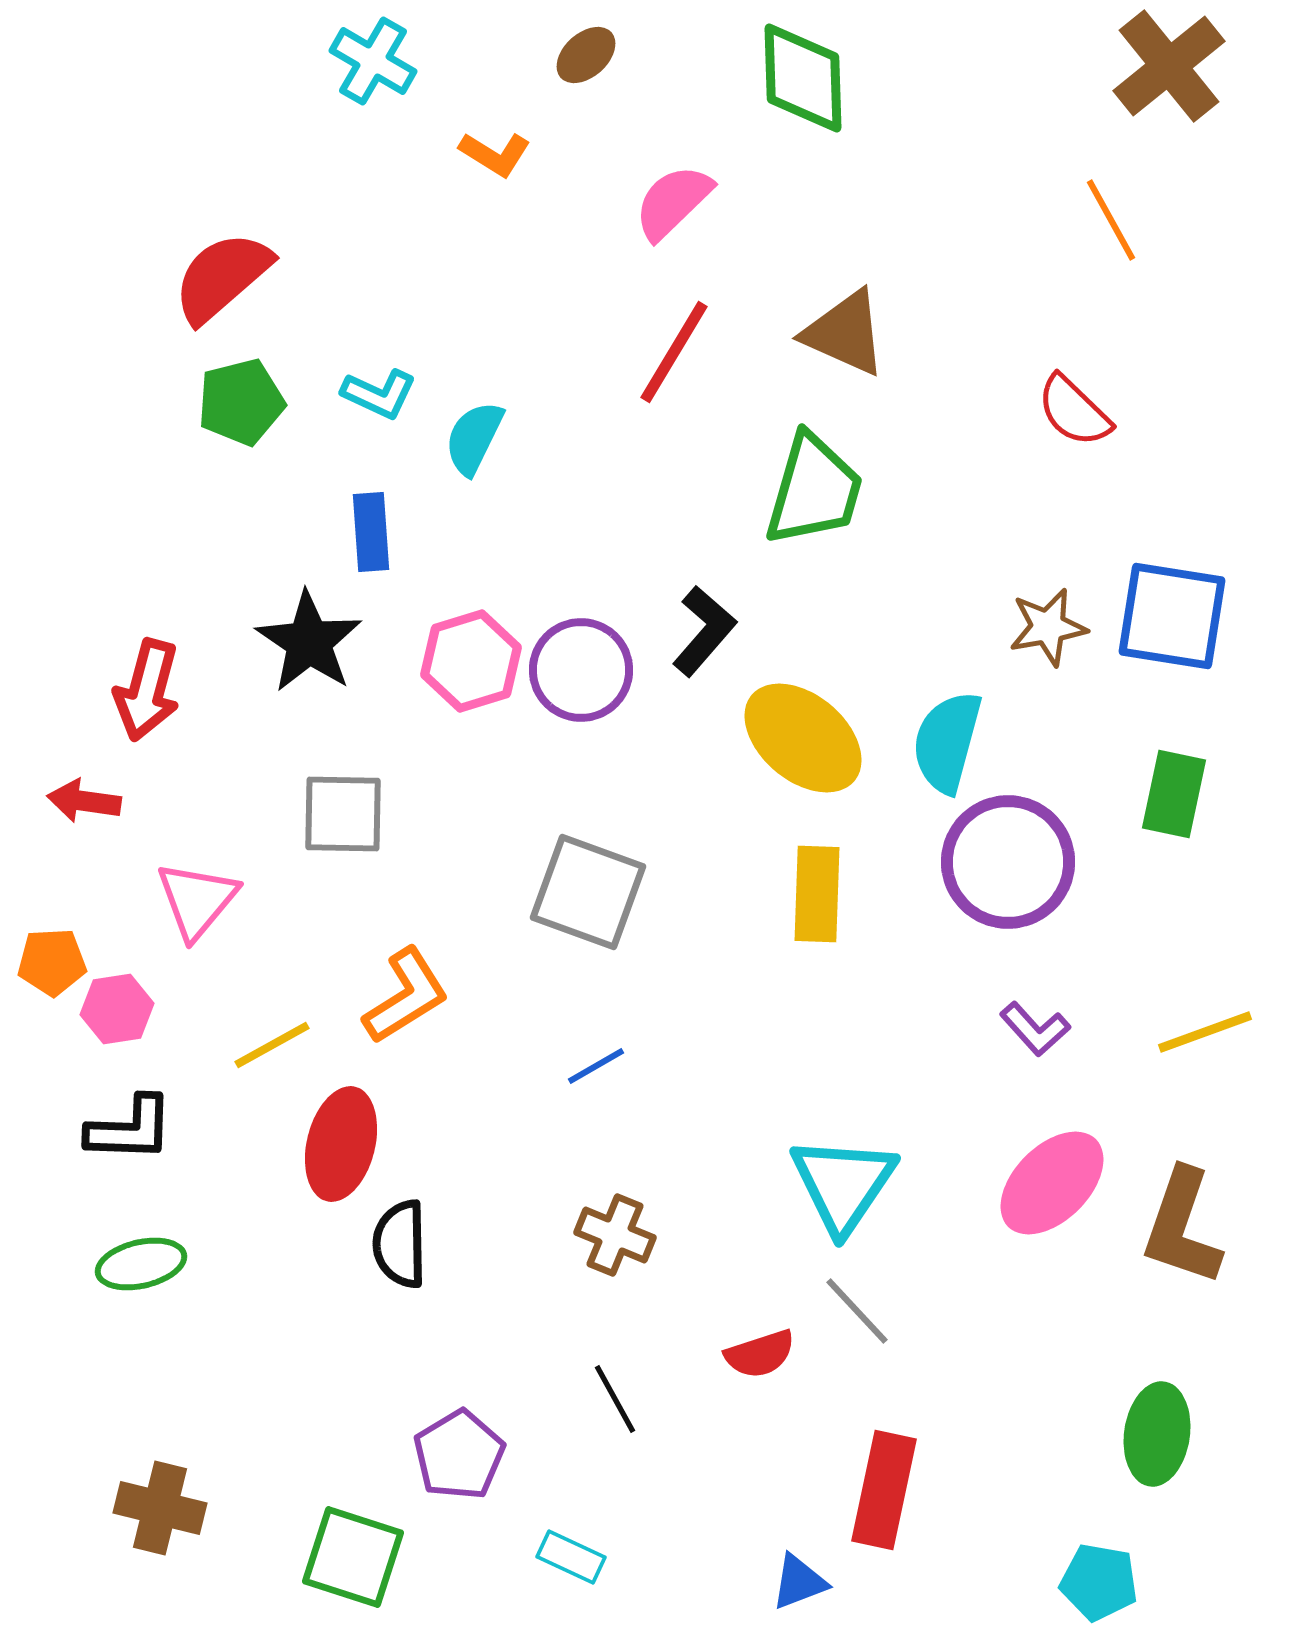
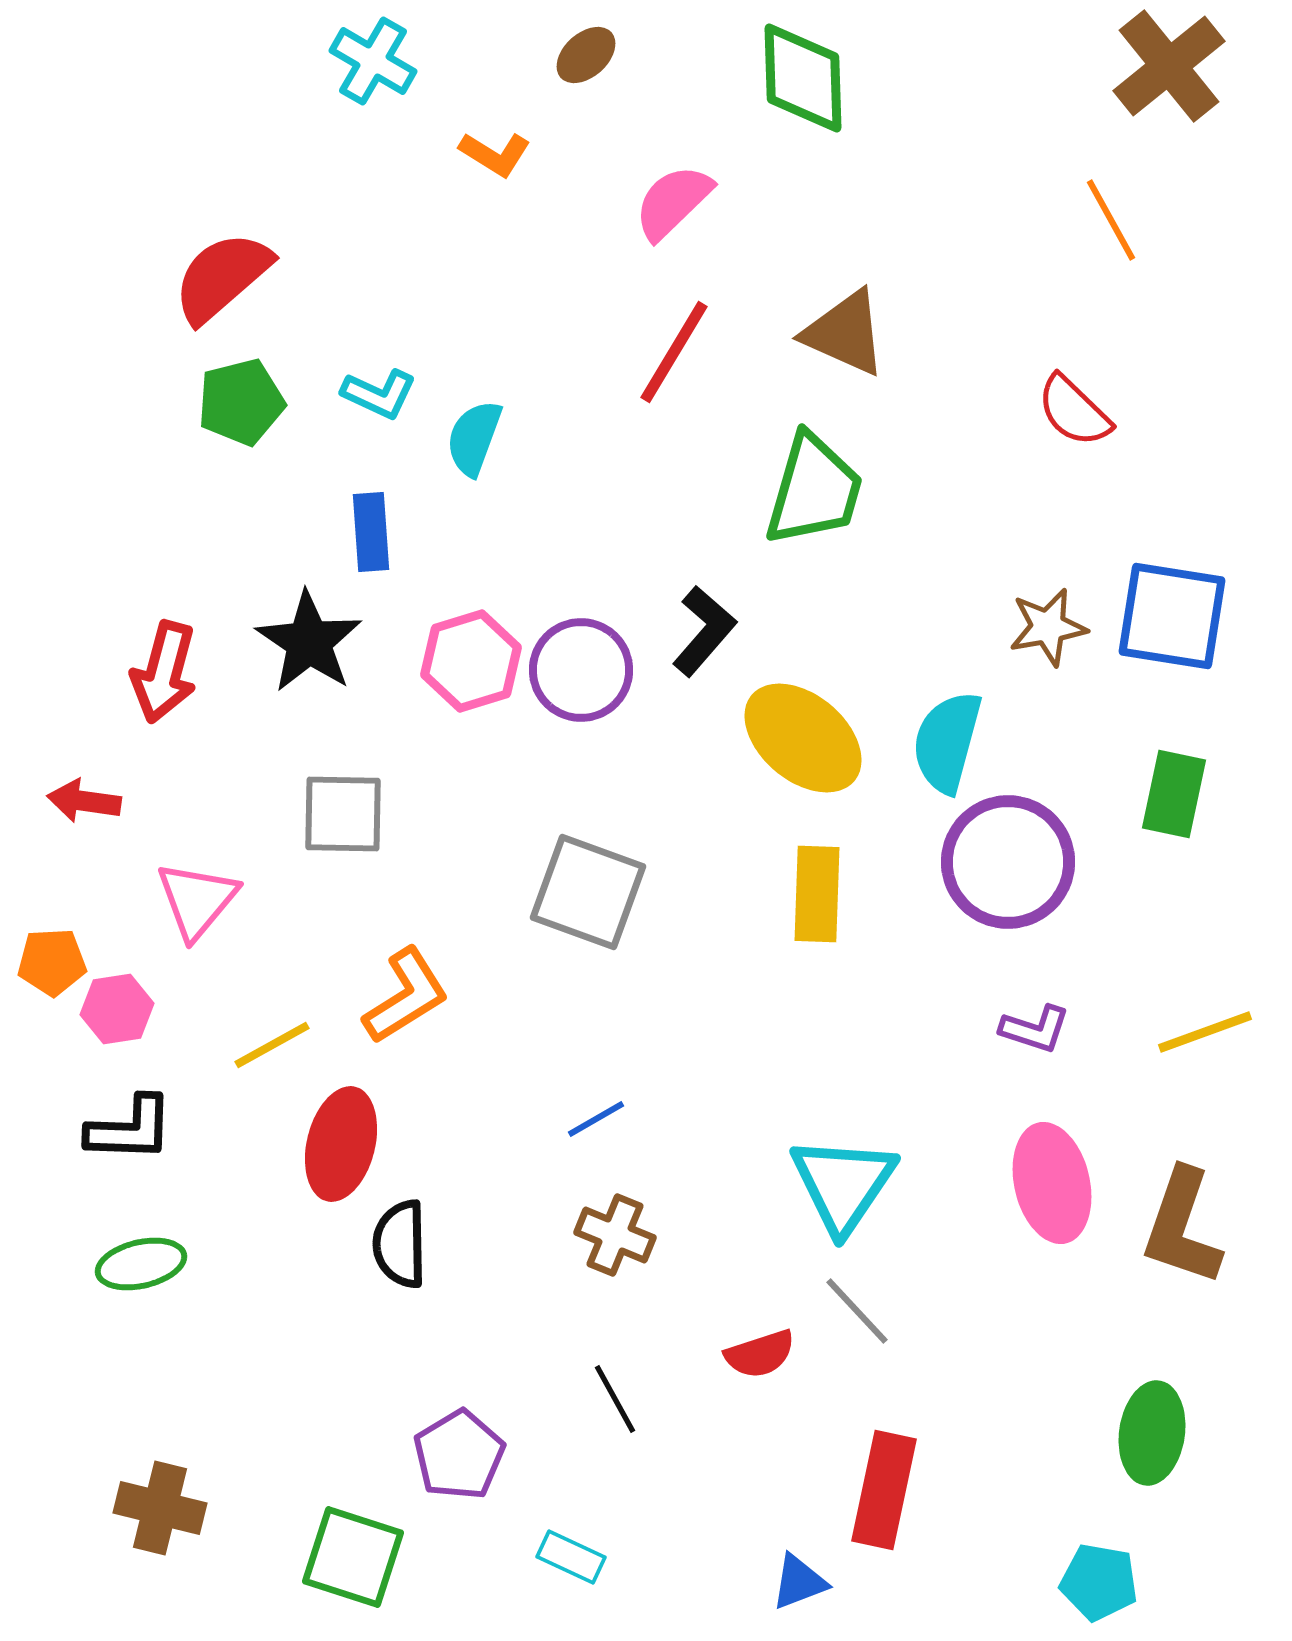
cyan semicircle at (474, 438): rotated 6 degrees counterclockwise
red arrow at (147, 690): moved 17 px right, 18 px up
purple L-shape at (1035, 1029): rotated 30 degrees counterclockwise
blue line at (596, 1066): moved 53 px down
pink ellipse at (1052, 1183): rotated 58 degrees counterclockwise
green ellipse at (1157, 1434): moved 5 px left, 1 px up
